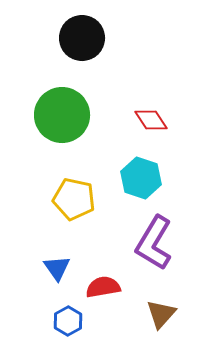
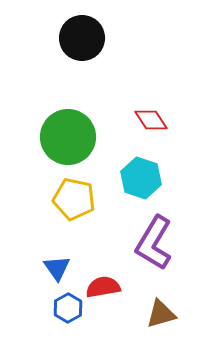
green circle: moved 6 px right, 22 px down
brown triangle: rotated 32 degrees clockwise
blue hexagon: moved 13 px up
